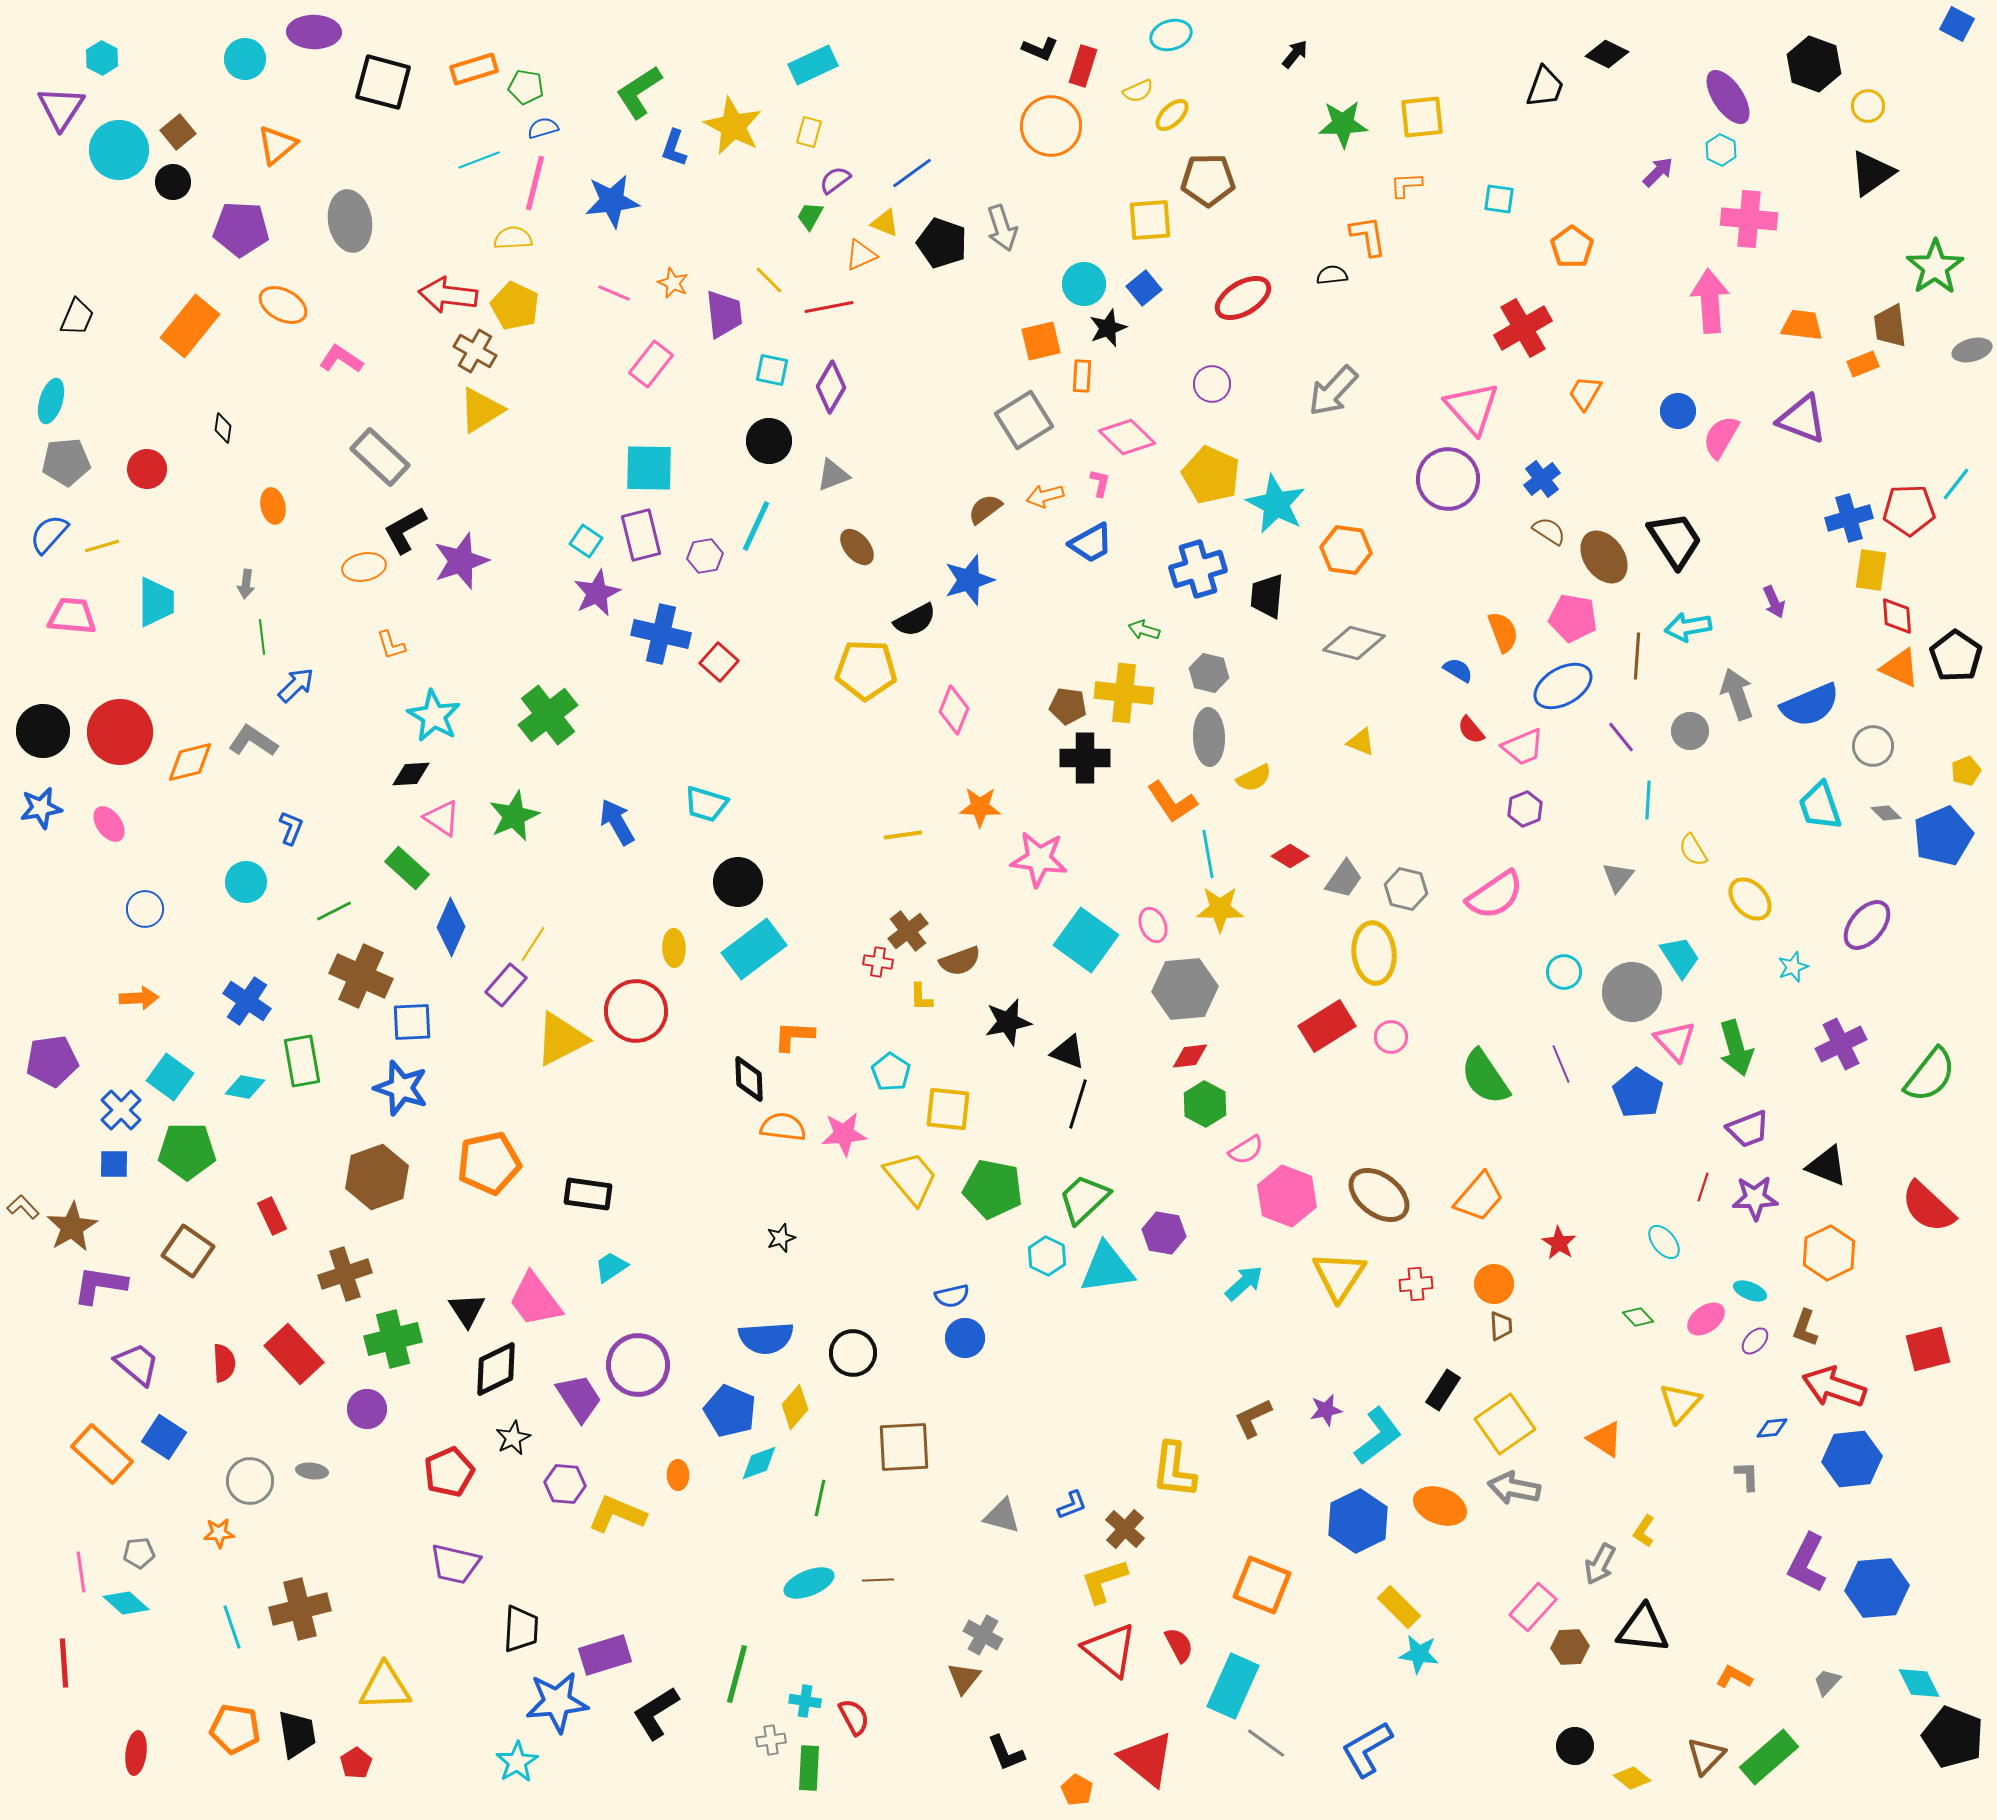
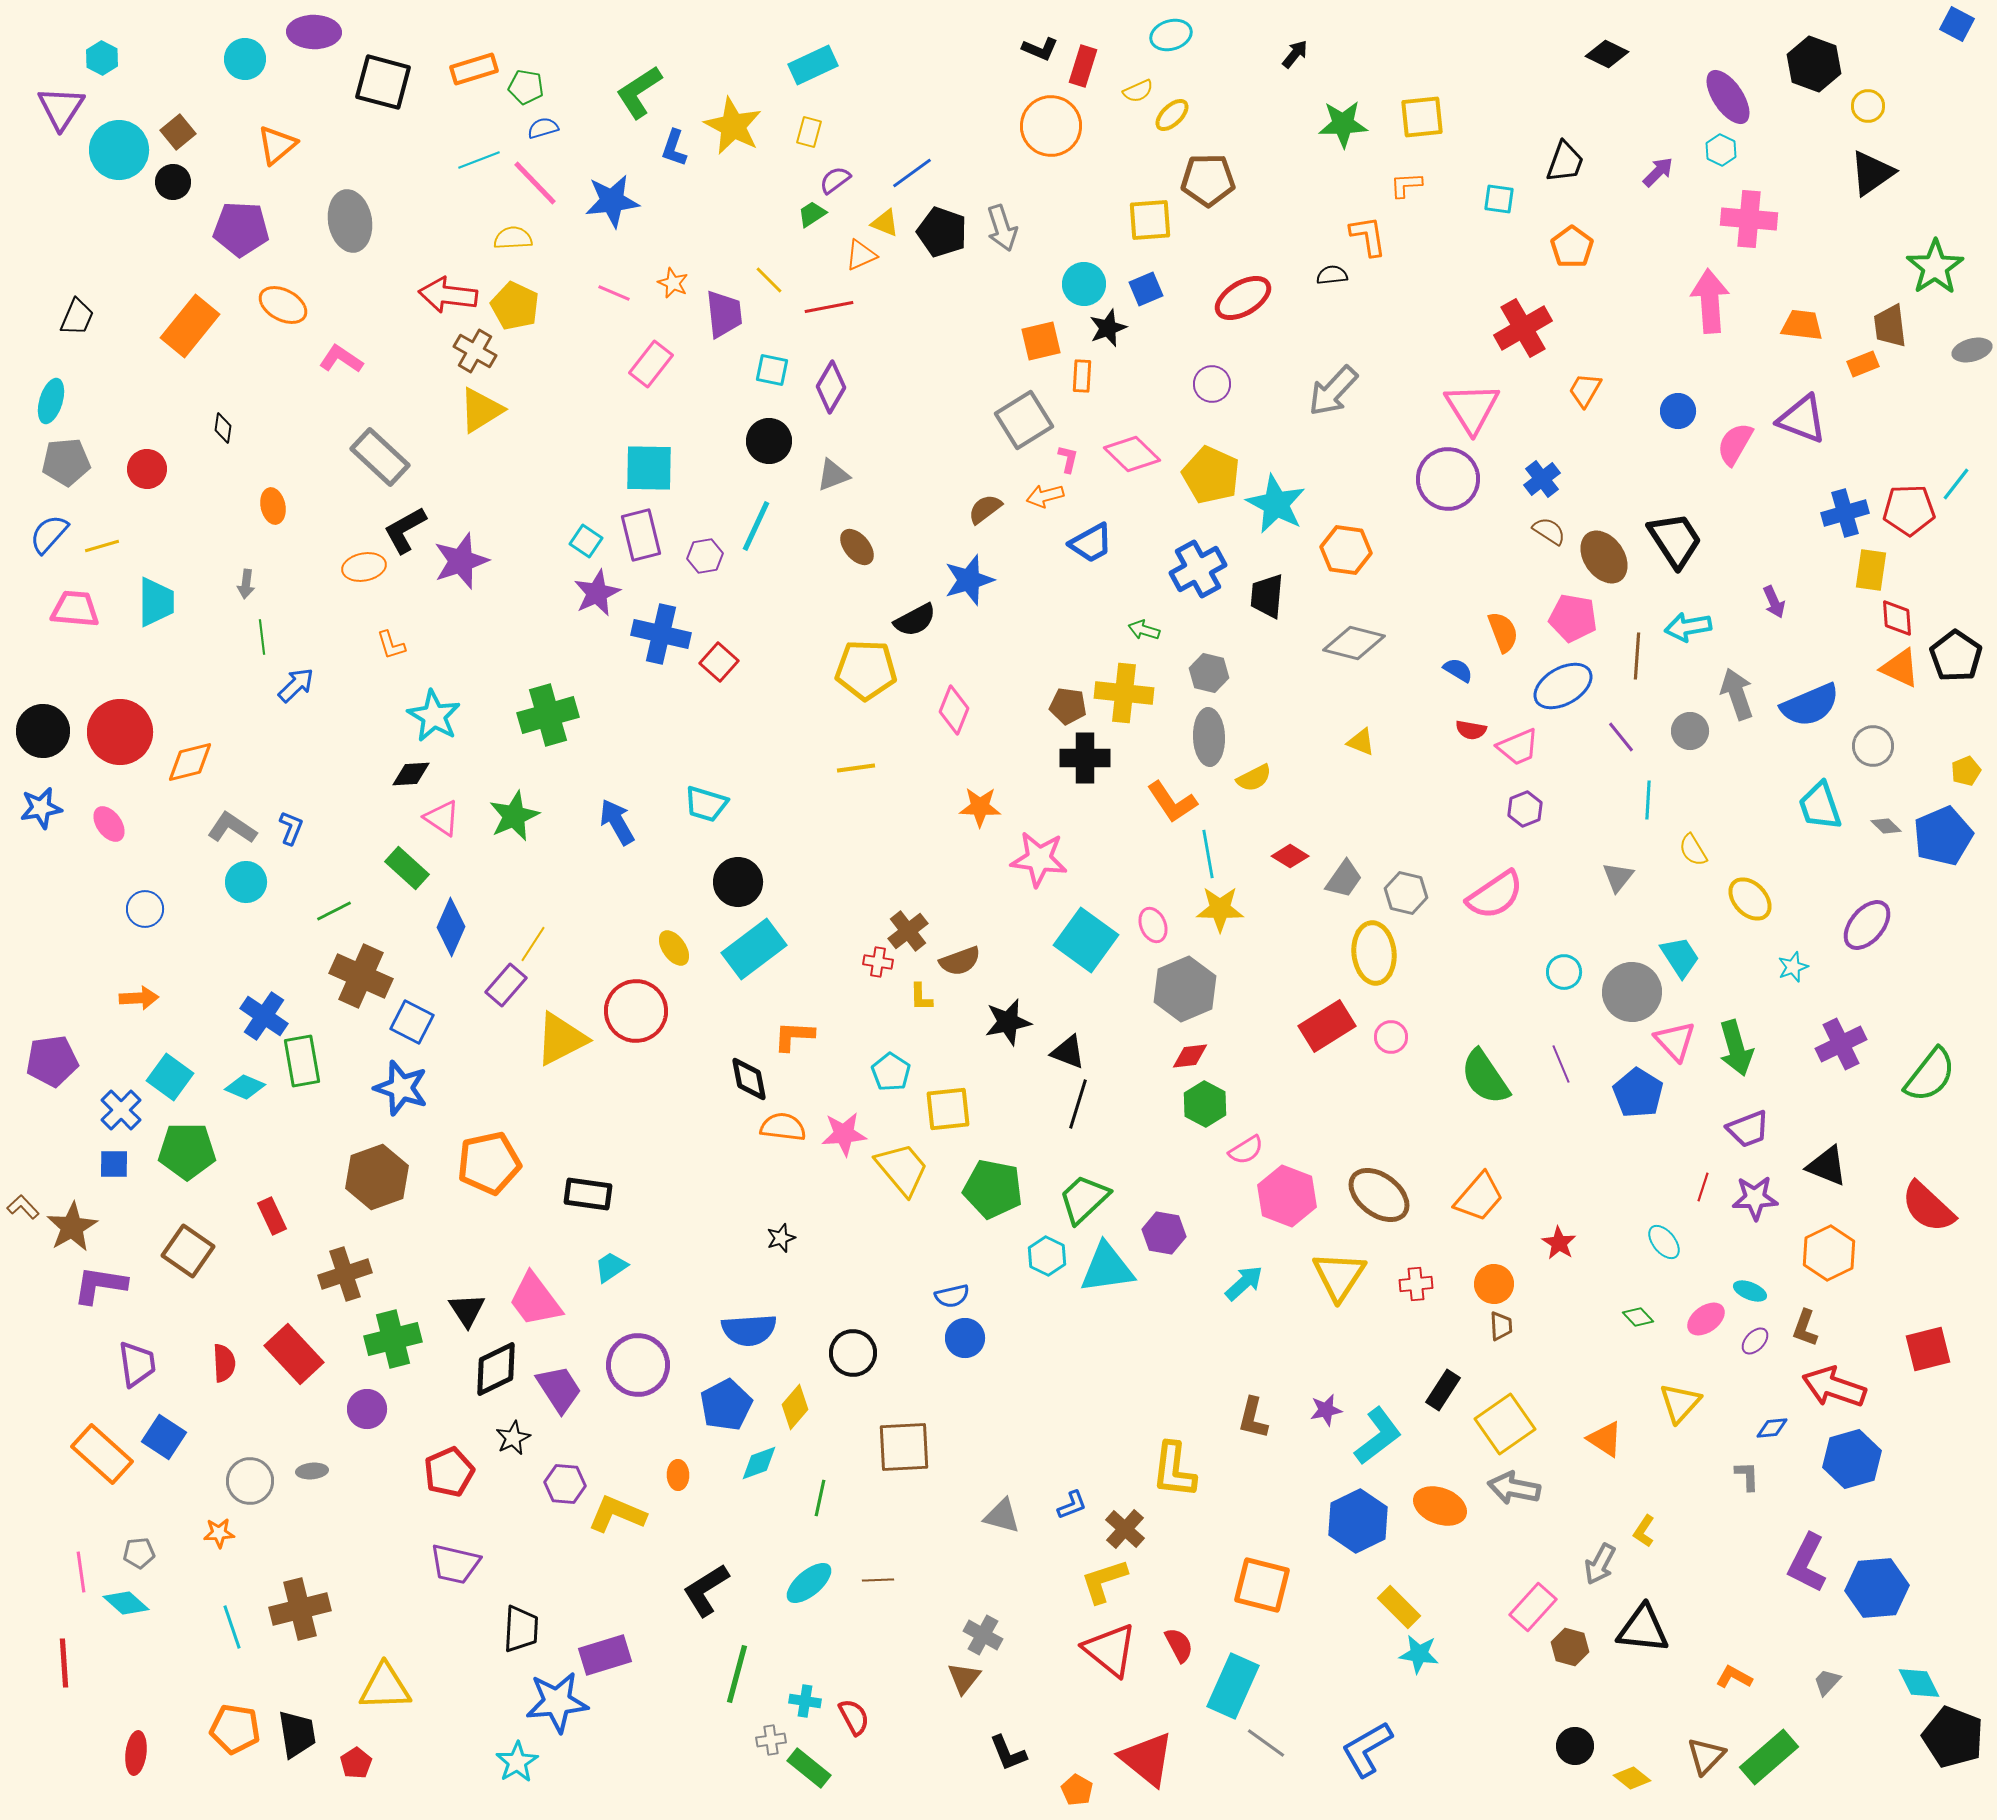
black trapezoid at (1545, 87): moved 20 px right, 75 px down
pink line at (535, 183): rotated 58 degrees counterclockwise
green trapezoid at (810, 216): moved 2 px right, 2 px up; rotated 28 degrees clockwise
black pentagon at (942, 243): moved 11 px up
blue square at (1144, 288): moved 2 px right, 1 px down; rotated 16 degrees clockwise
orange trapezoid at (1585, 393): moved 3 px up
pink triangle at (1472, 408): rotated 10 degrees clockwise
pink diamond at (1127, 437): moved 5 px right, 17 px down
pink semicircle at (1721, 437): moved 14 px right, 7 px down
pink L-shape at (1100, 483): moved 32 px left, 24 px up
blue cross at (1849, 518): moved 4 px left, 5 px up
blue cross at (1198, 569): rotated 12 degrees counterclockwise
pink trapezoid at (72, 616): moved 3 px right, 7 px up
red diamond at (1897, 616): moved 2 px down
green cross at (548, 715): rotated 22 degrees clockwise
red semicircle at (1471, 730): rotated 40 degrees counterclockwise
gray L-shape at (253, 741): moved 21 px left, 87 px down
pink trapezoid at (1523, 747): moved 5 px left
gray diamond at (1886, 813): moved 13 px down
yellow line at (903, 835): moved 47 px left, 67 px up
gray hexagon at (1406, 889): moved 4 px down
yellow ellipse at (674, 948): rotated 33 degrees counterclockwise
gray hexagon at (1185, 989): rotated 18 degrees counterclockwise
blue cross at (247, 1001): moved 17 px right, 15 px down
blue square at (412, 1022): rotated 30 degrees clockwise
black diamond at (749, 1079): rotated 9 degrees counterclockwise
cyan diamond at (245, 1087): rotated 12 degrees clockwise
yellow square at (948, 1109): rotated 12 degrees counterclockwise
yellow trapezoid at (911, 1178): moved 9 px left, 9 px up
blue semicircle at (766, 1338): moved 17 px left, 8 px up
purple trapezoid at (137, 1364): rotated 42 degrees clockwise
purple trapezoid at (579, 1398): moved 20 px left, 9 px up
blue pentagon at (730, 1411): moved 4 px left, 6 px up; rotated 21 degrees clockwise
brown L-shape at (1253, 1418): rotated 51 degrees counterclockwise
blue hexagon at (1852, 1459): rotated 10 degrees counterclockwise
gray ellipse at (312, 1471): rotated 12 degrees counterclockwise
cyan ellipse at (809, 1583): rotated 18 degrees counterclockwise
orange square at (1262, 1585): rotated 8 degrees counterclockwise
brown hexagon at (1570, 1647): rotated 18 degrees clockwise
black L-shape at (656, 1713): moved 50 px right, 123 px up
black L-shape at (1006, 1753): moved 2 px right
green rectangle at (809, 1768): rotated 54 degrees counterclockwise
